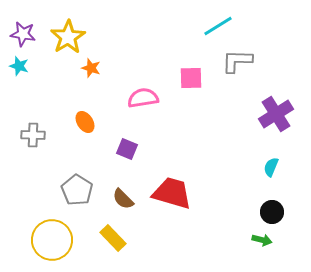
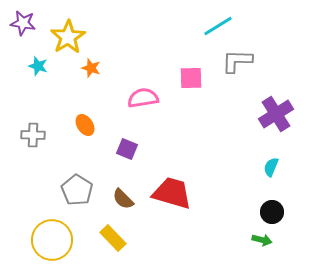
purple star: moved 11 px up
cyan star: moved 19 px right
orange ellipse: moved 3 px down
